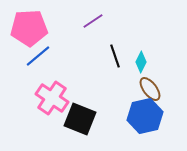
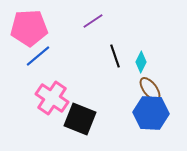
blue hexagon: moved 6 px right, 3 px up; rotated 16 degrees clockwise
